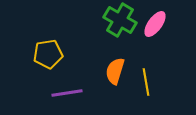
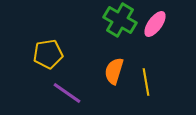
orange semicircle: moved 1 px left
purple line: rotated 44 degrees clockwise
